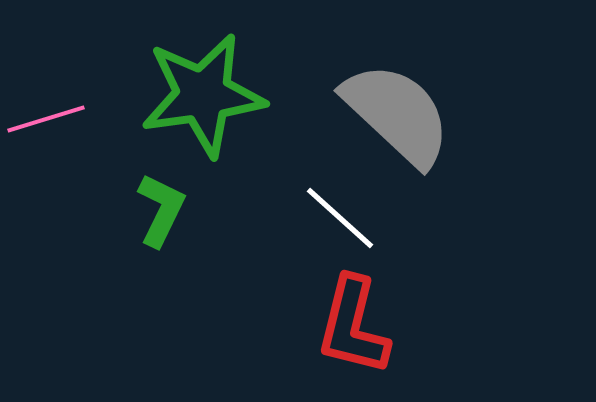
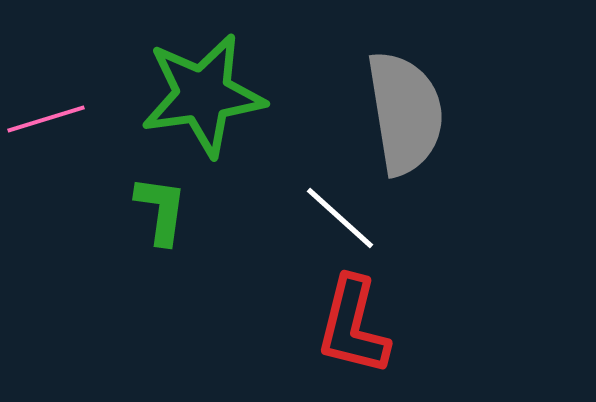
gray semicircle: moved 8 px right, 1 px up; rotated 38 degrees clockwise
green L-shape: rotated 18 degrees counterclockwise
